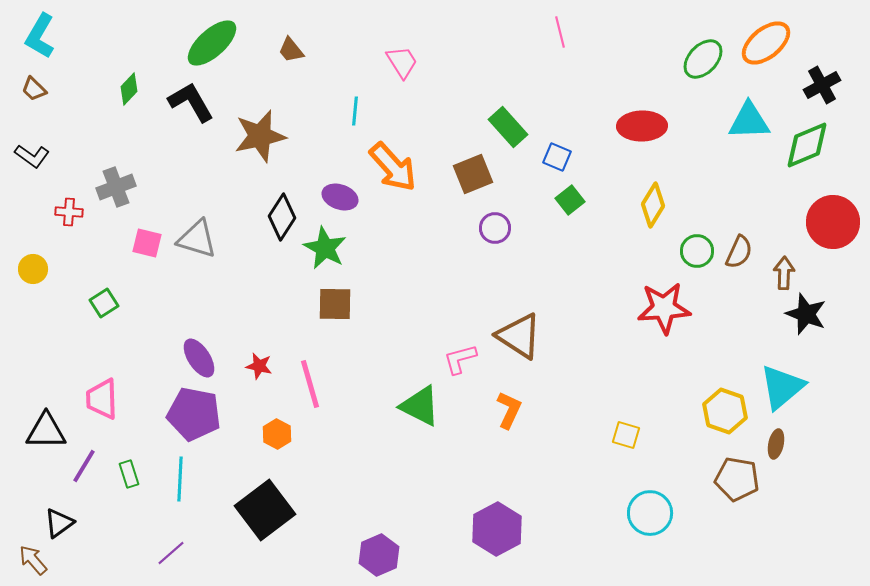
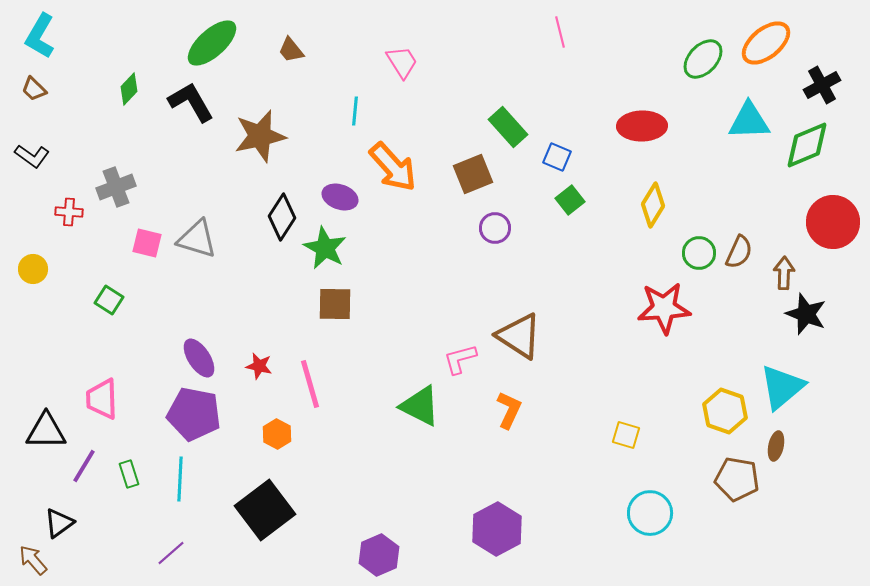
green circle at (697, 251): moved 2 px right, 2 px down
green square at (104, 303): moved 5 px right, 3 px up; rotated 24 degrees counterclockwise
brown ellipse at (776, 444): moved 2 px down
